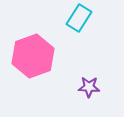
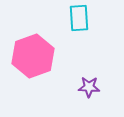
cyan rectangle: rotated 36 degrees counterclockwise
